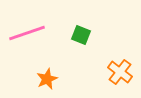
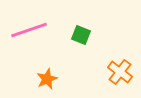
pink line: moved 2 px right, 3 px up
